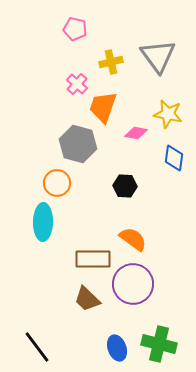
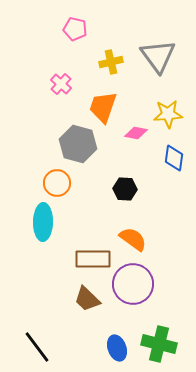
pink cross: moved 16 px left
yellow star: rotated 16 degrees counterclockwise
black hexagon: moved 3 px down
